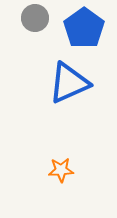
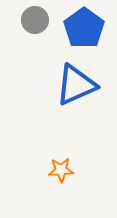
gray circle: moved 2 px down
blue triangle: moved 7 px right, 2 px down
